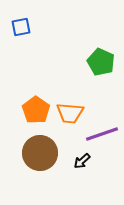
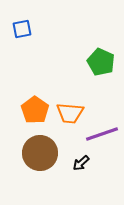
blue square: moved 1 px right, 2 px down
orange pentagon: moved 1 px left
black arrow: moved 1 px left, 2 px down
